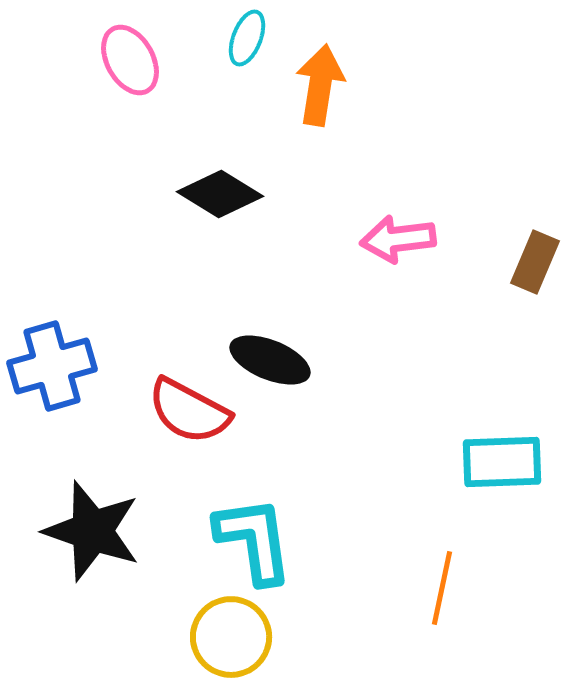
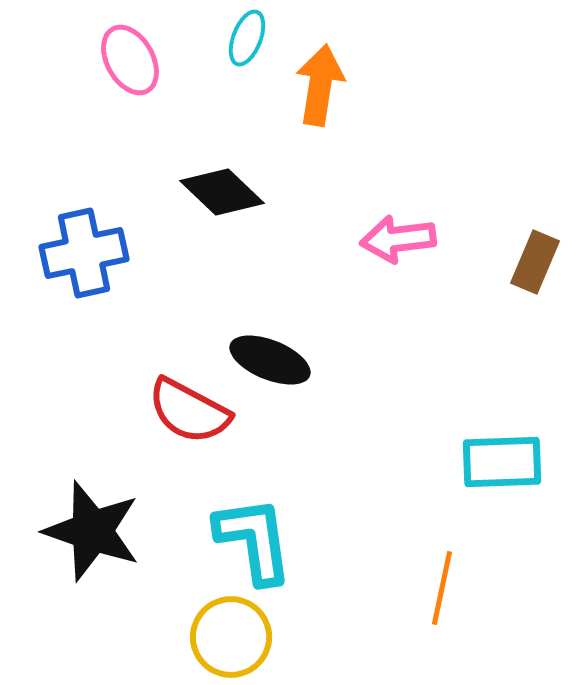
black diamond: moved 2 px right, 2 px up; rotated 12 degrees clockwise
blue cross: moved 32 px right, 113 px up; rotated 4 degrees clockwise
